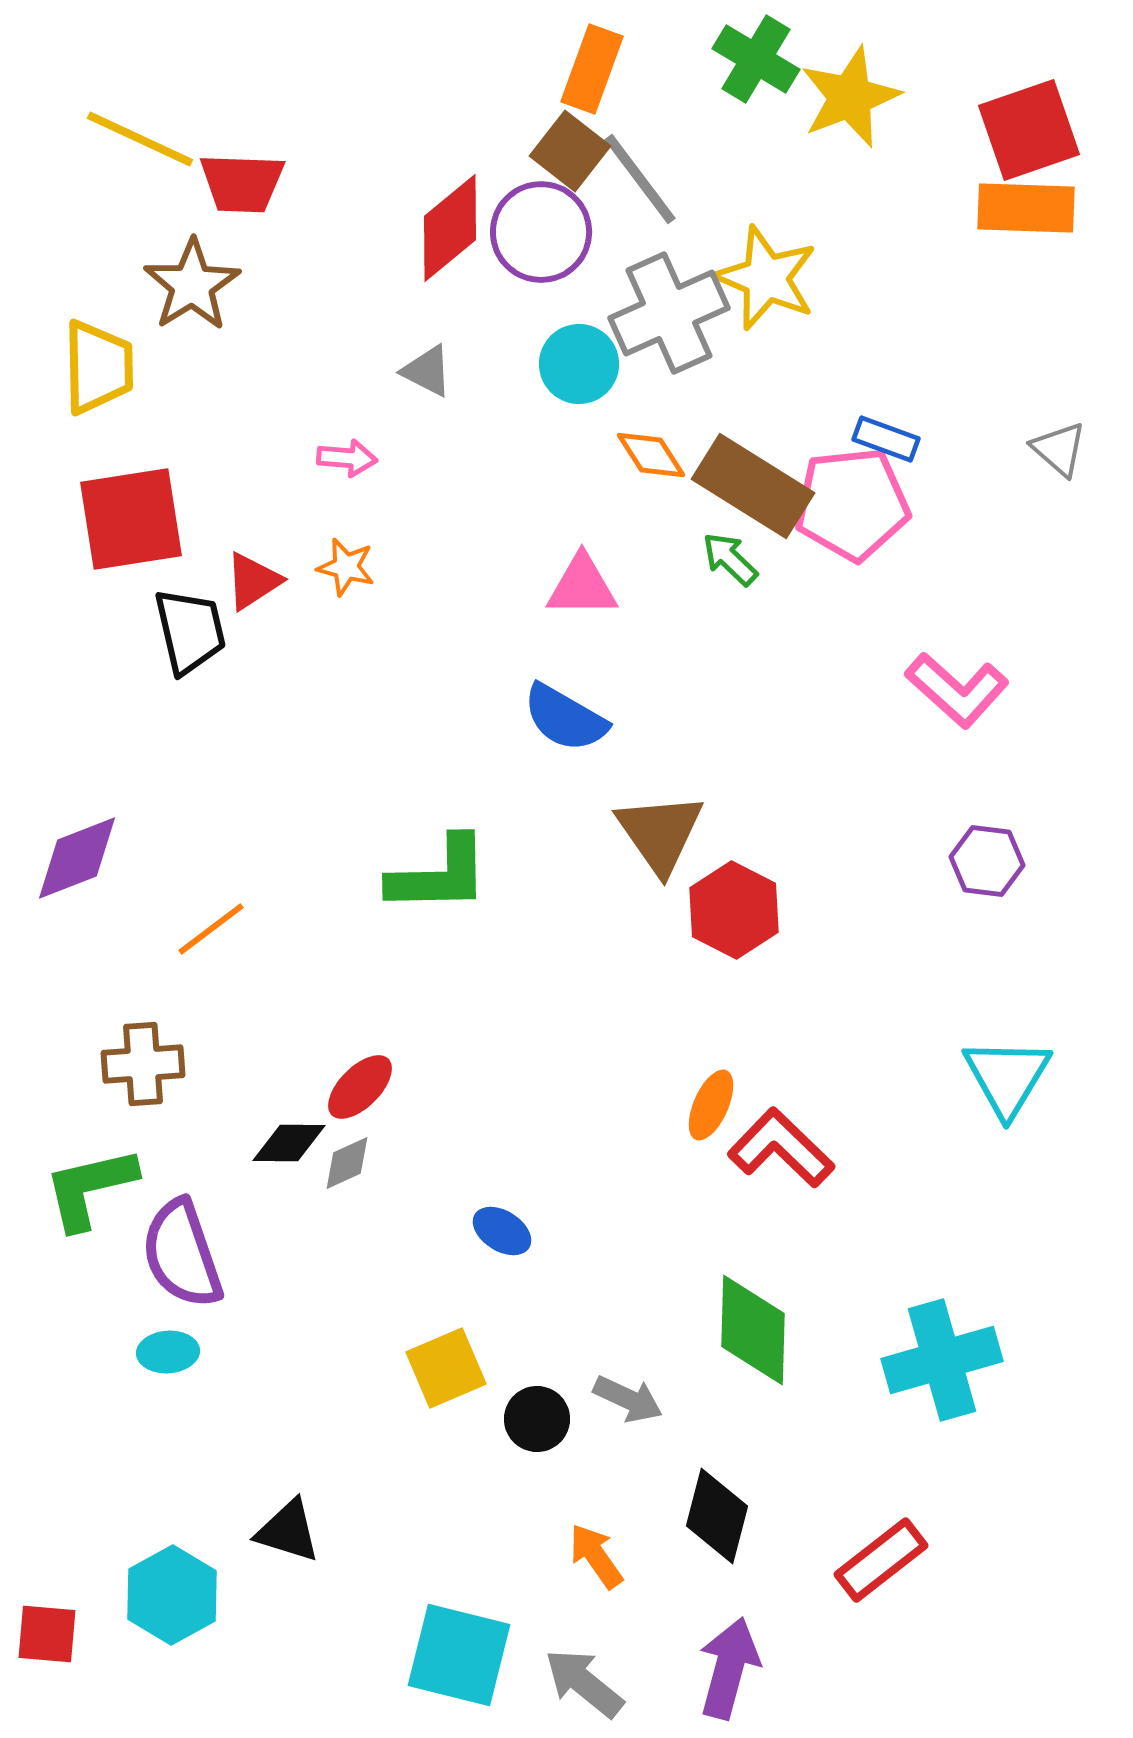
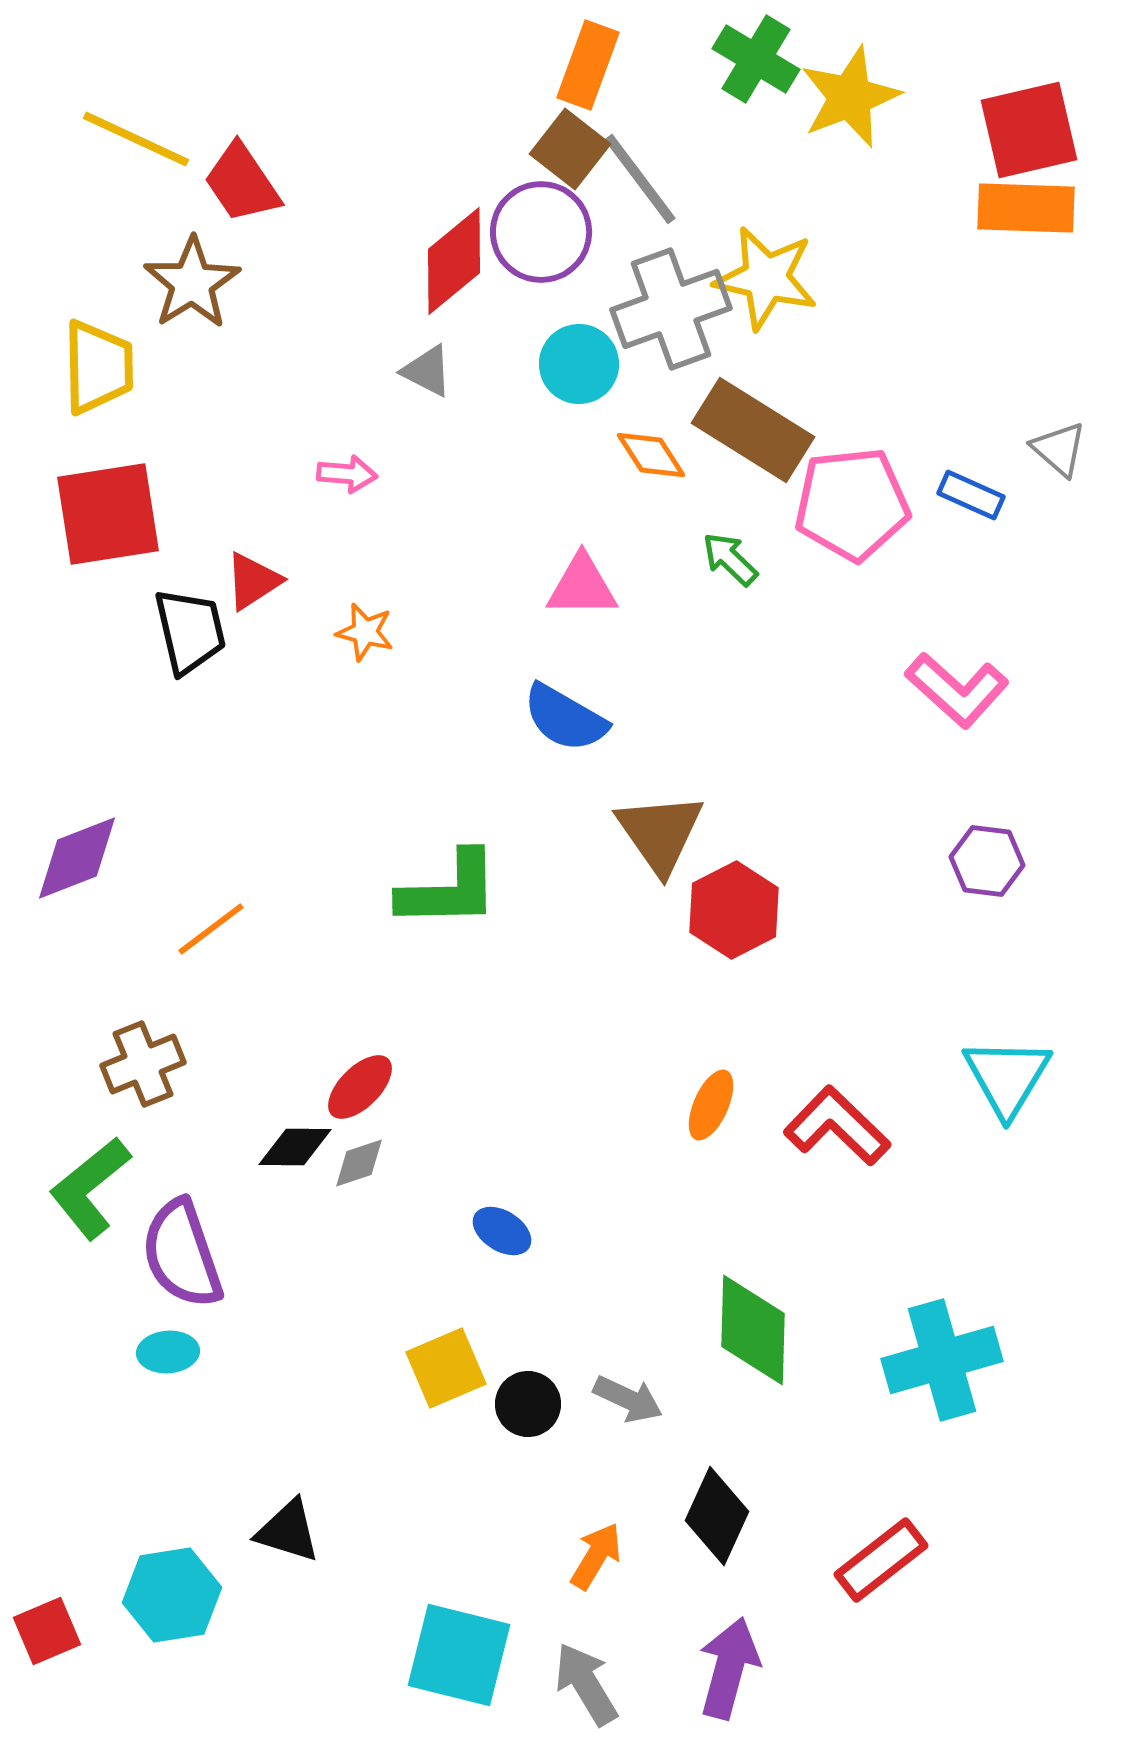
orange rectangle at (592, 69): moved 4 px left, 4 px up
red square at (1029, 130): rotated 6 degrees clockwise
yellow line at (140, 139): moved 4 px left
brown square at (570, 151): moved 2 px up
red trapezoid at (242, 183): rotated 54 degrees clockwise
red diamond at (450, 228): moved 4 px right, 33 px down
yellow star at (766, 278): rotated 10 degrees counterclockwise
brown star at (192, 285): moved 2 px up
gray cross at (669, 313): moved 2 px right, 4 px up; rotated 4 degrees clockwise
blue rectangle at (886, 439): moved 85 px right, 56 px down; rotated 4 degrees clockwise
pink arrow at (347, 458): moved 16 px down
brown rectangle at (753, 486): moved 56 px up
red square at (131, 519): moved 23 px left, 5 px up
orange star at (346, 567): moved 19 px right, 65 px down
green L-shape at (439, 875): moved 10 px right, 15 px down
red hexagon at (734, 910): rotated 6 degrees clockwise
brown cross at (143, 1064): rotated 18 degrees counterclockwise
black diamond at (289, 1143): moved 6 px right, 4 px down
red L-shape at (781, 1148): moved 56 px right, 22 px up
gray diamond at (347, 1163): moved 12 px right; rotated 6 degrees clockwise
green L-shape at (90, 1188): rotated 26 degrees counterclockwise
black circle at (537, 1419): moved 9 px left, 15 px up
black diamond at (717, 1516): rotated 10 degrees clockwise
orange arrow at (596, 1556): rotated 66 degrees clockwise
cyan hexagon at (172, 1595): rotated 20 degrees clockwise
red square at (47, 1634): moved 3 px up; rotated 28 degrees counterclockwise
gray arrow at (584, 1683): moved 2 px right, 1 px down; rotated 20 degrees clockwise
